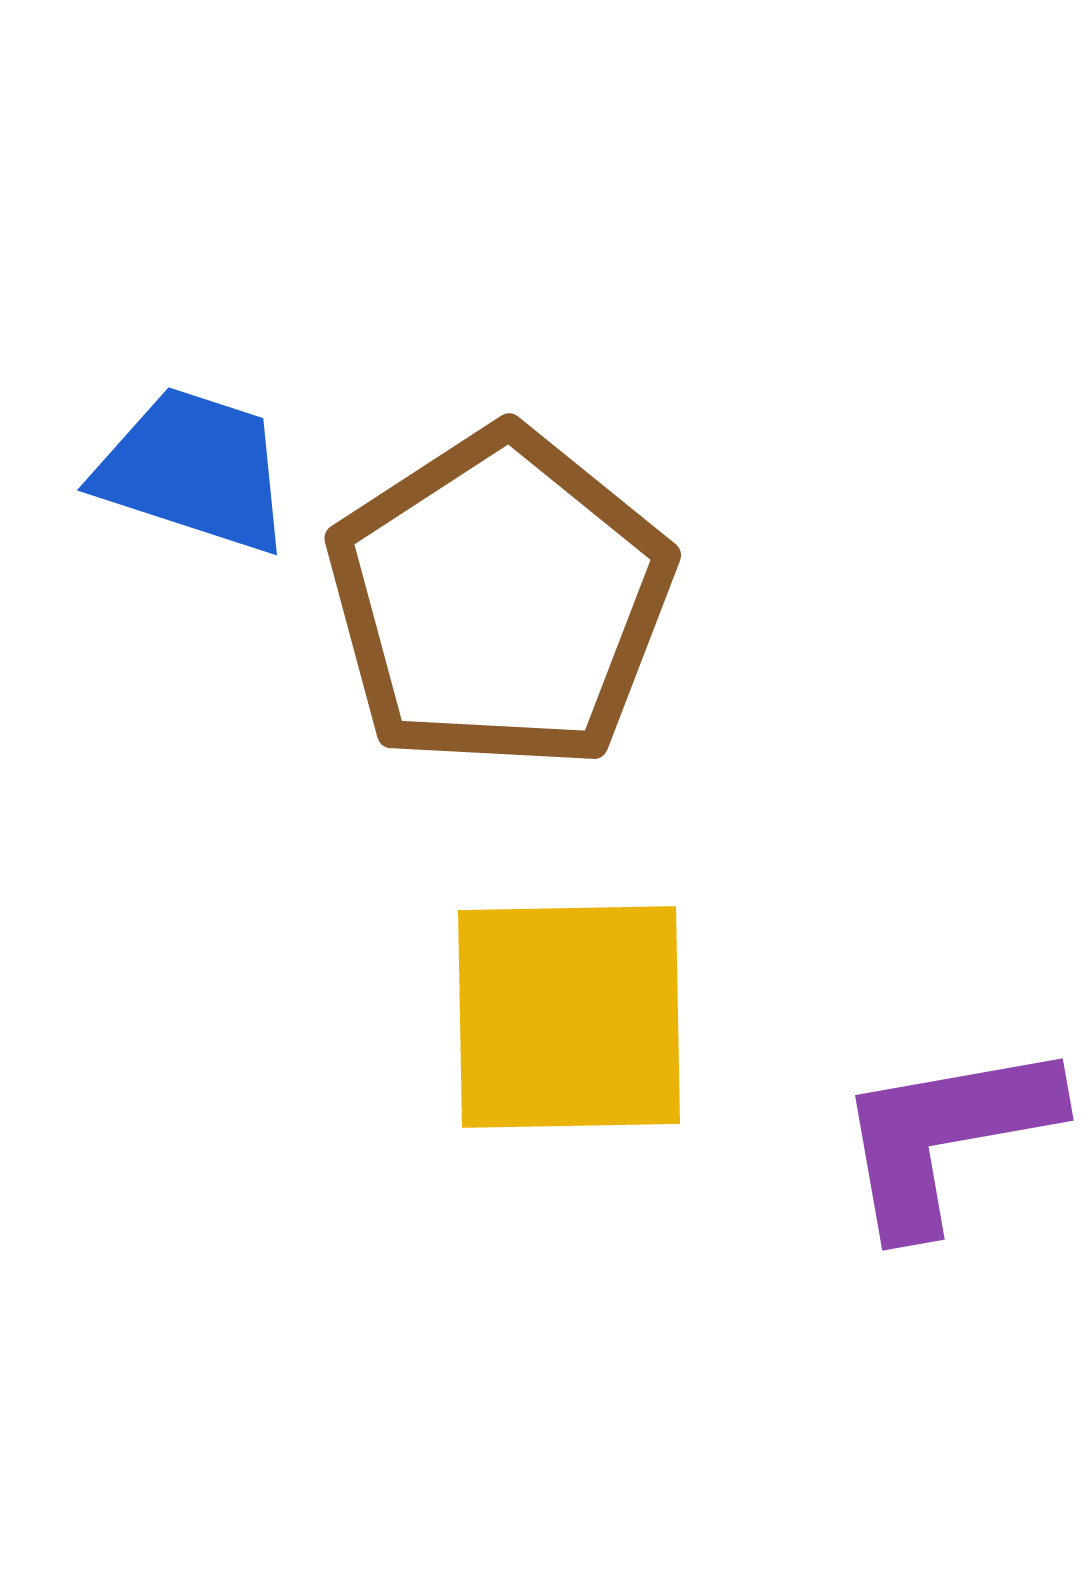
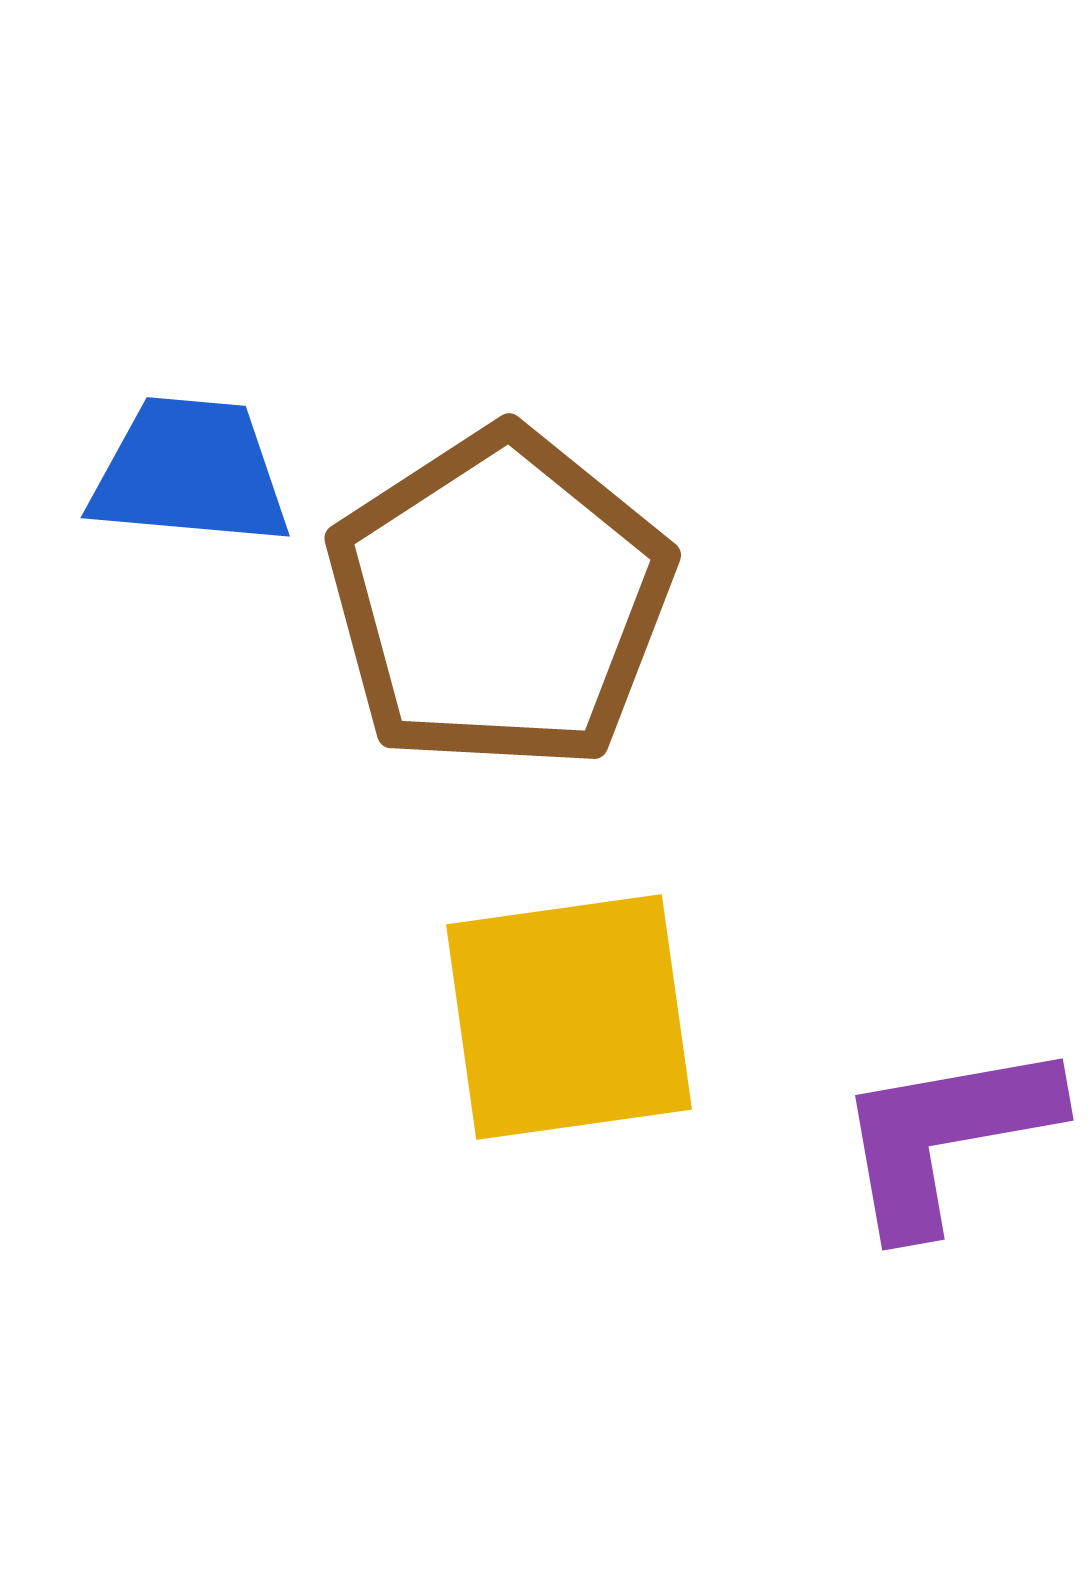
blue trapezoid: moved 4 px left, 2 px down; rotated 13 degrees counterclockwise
yellow square: rotated 7 degrees counterclockwise
